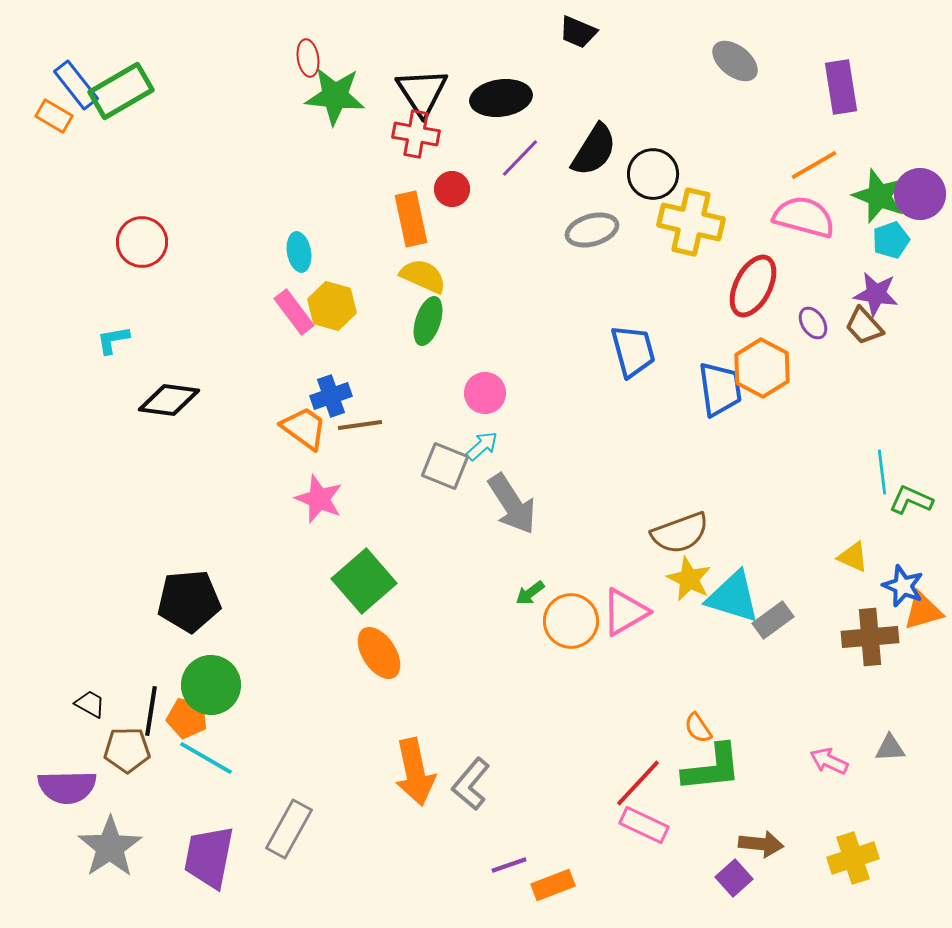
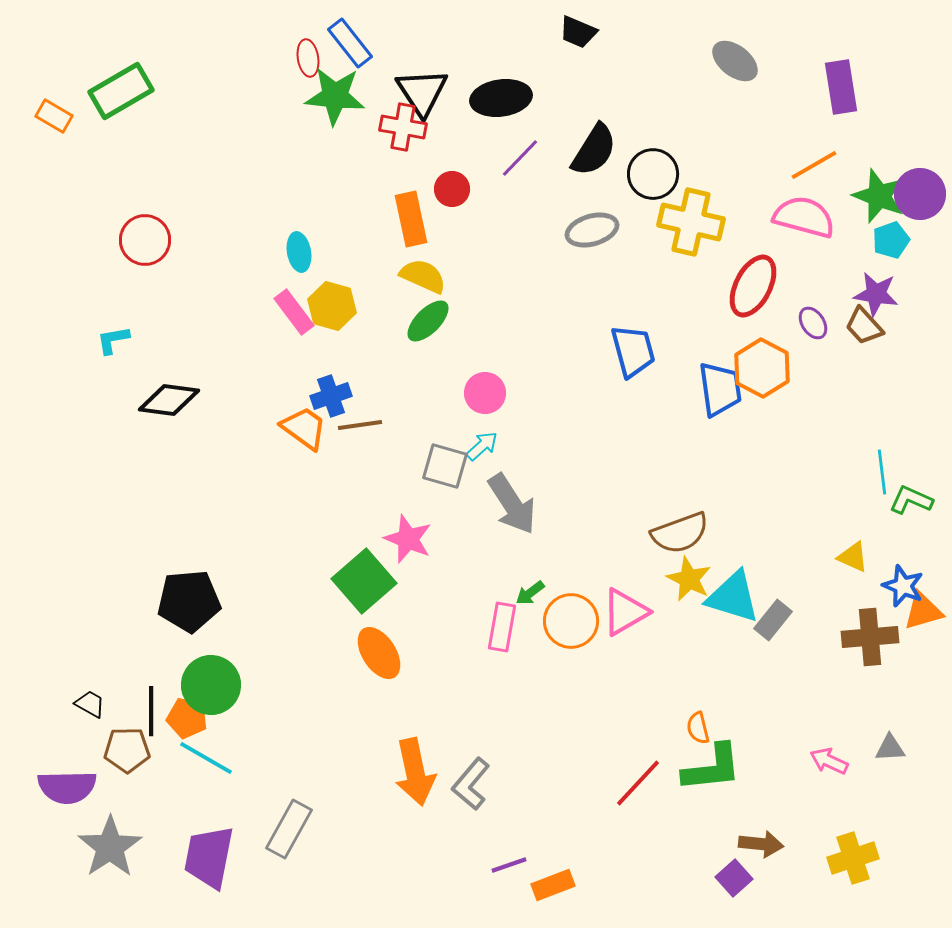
blue rectangle at (76, 85): moved 274 px right, 42 px up
red cross at (416, 134): moved 13 px left, 7 px up
red circle at (142, 242): moved 3 px right, 2 px up
green ellipse at (428, 321): rotated 27 degrees clockwise
gray square at (445, 466): rotated 6 degrees counterclockwise
pink star at (319, 499): moved 89 px right, 40 px down
gray rectangle at (773, 620): rotated 15 degrees counterclockwise
black line at (151, 711): rotated 9 degrees counterclockwise
orange semicircle at (698, 728): rotated 20 degrees clockwise
pink rectangle at (644, 825): moved 142 px left, 198 px up; rotated 75 degrees clockwise
